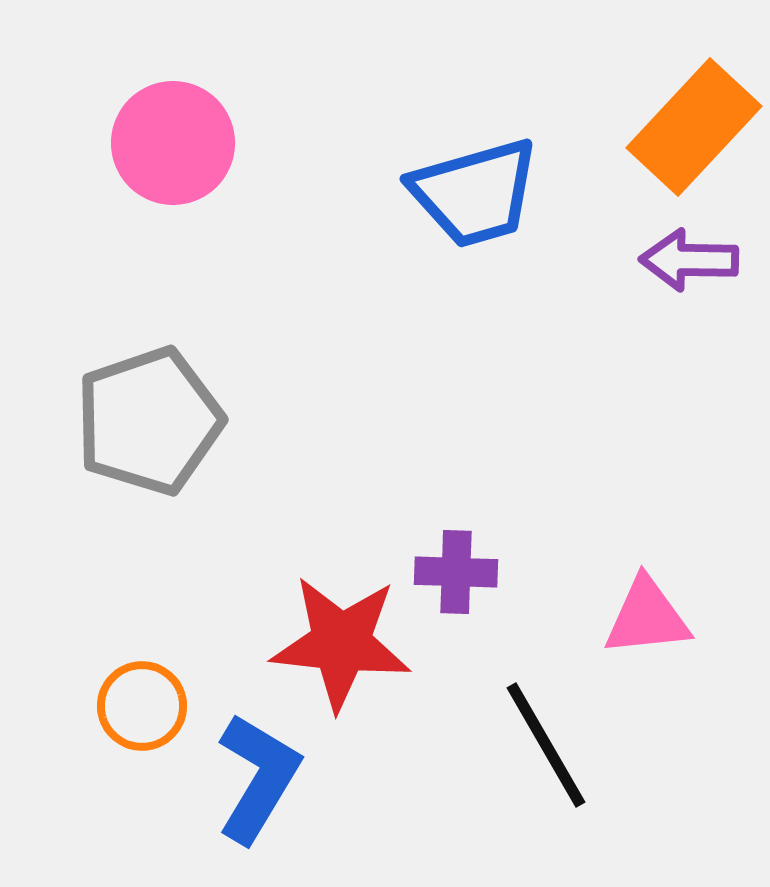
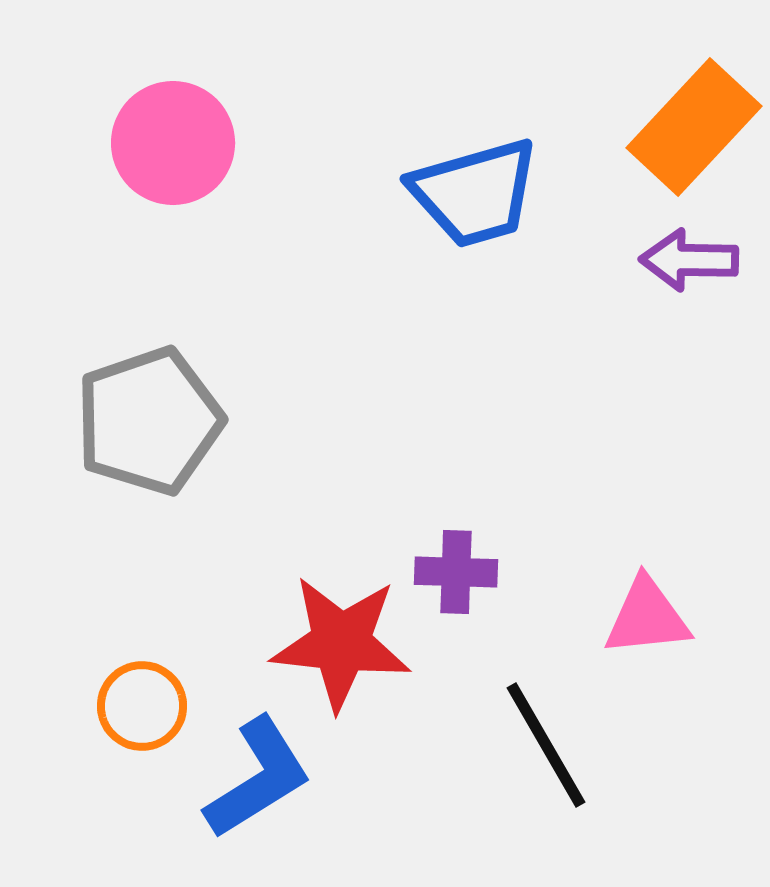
blue L-shape: rotated 27 degrees clockwise
